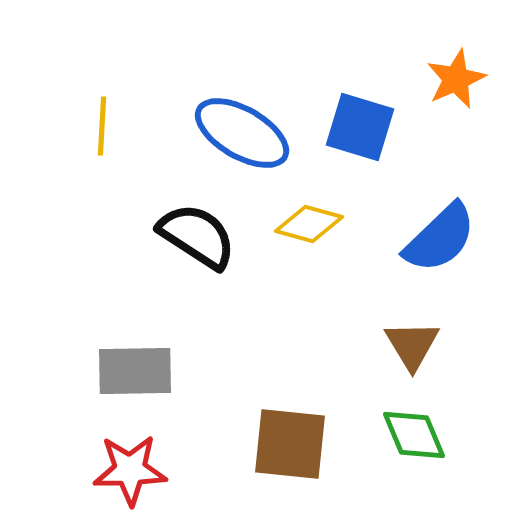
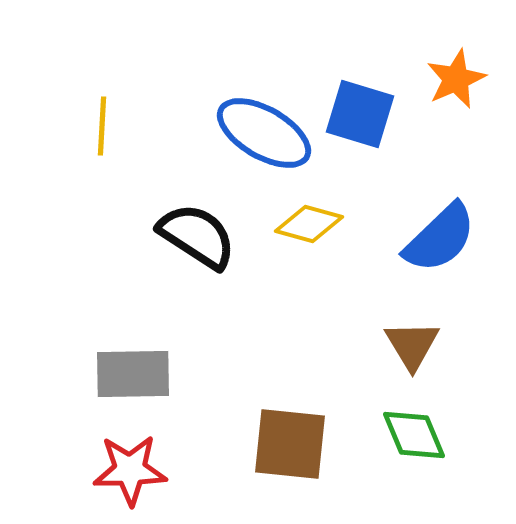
blue square: moved 13 px up
blue ellipse: moved 22 px right
gray rectangle: moved 2 px left, 3 px down
